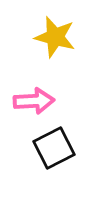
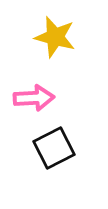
pink arrow: moved 3 px up
